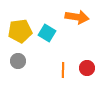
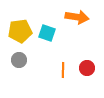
cyan square: rotated 12 degrees counterclockwise
gray circle: moved 1 px right, 1 px up
